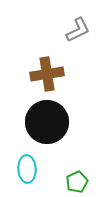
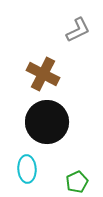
brown cross: moved 4 px left; rotated 36 degrees clockwise
